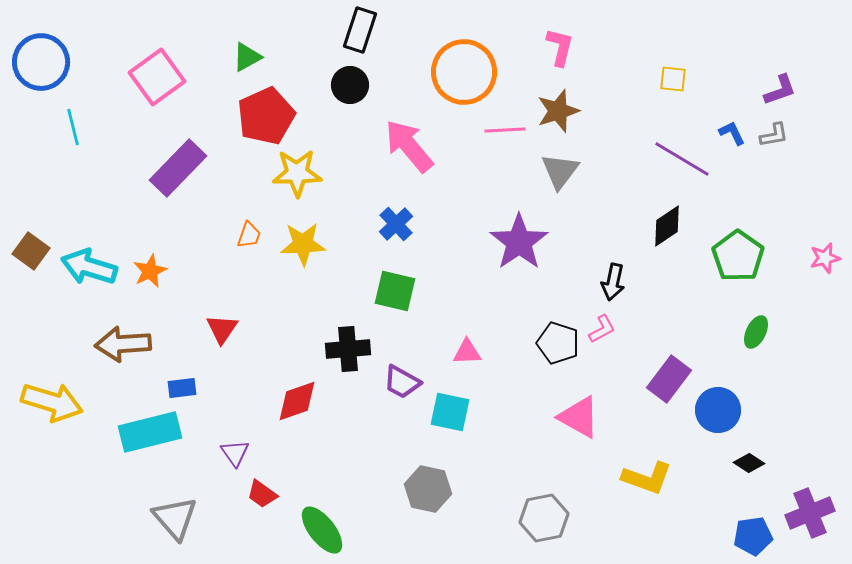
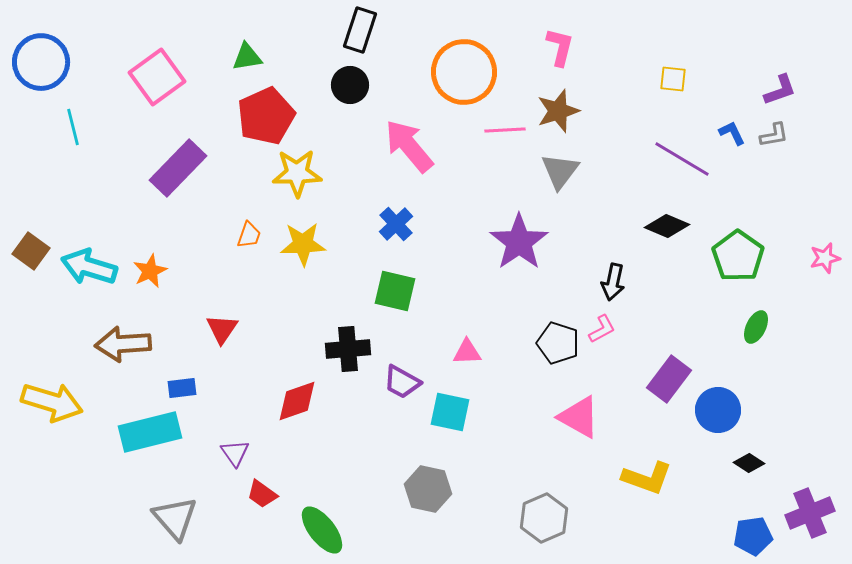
green triangle at (247, 57): rotated 20 degrees clockwise
black diamond at (667, 226): rotated 57 degrees clockwise
green ellipse at (756, 332): moved 5 px up
gray hexagon at (544, 518): rotated 12 degrees counterclockwise
